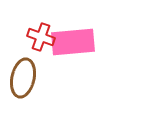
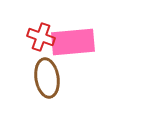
brown ellipse: moved 24 px right; rotated 21 degrees counterclockwise
